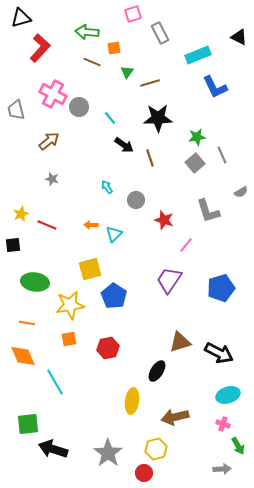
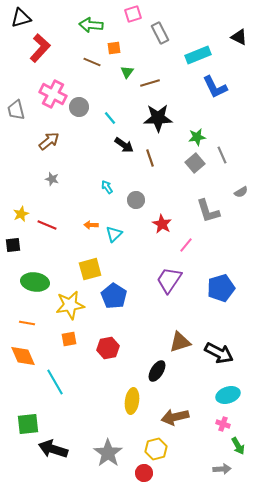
green arrow at (87, 32): moved 4 px right, 7 px up
red star at (164, 220): moved 2 px left, 4 px down; rotated 12 degrees clockwise
